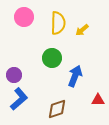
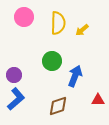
green circle: moved 3 px down
blue L-shape: moved 3 px left
brown diamond: moved 1 px right, 3 px up
